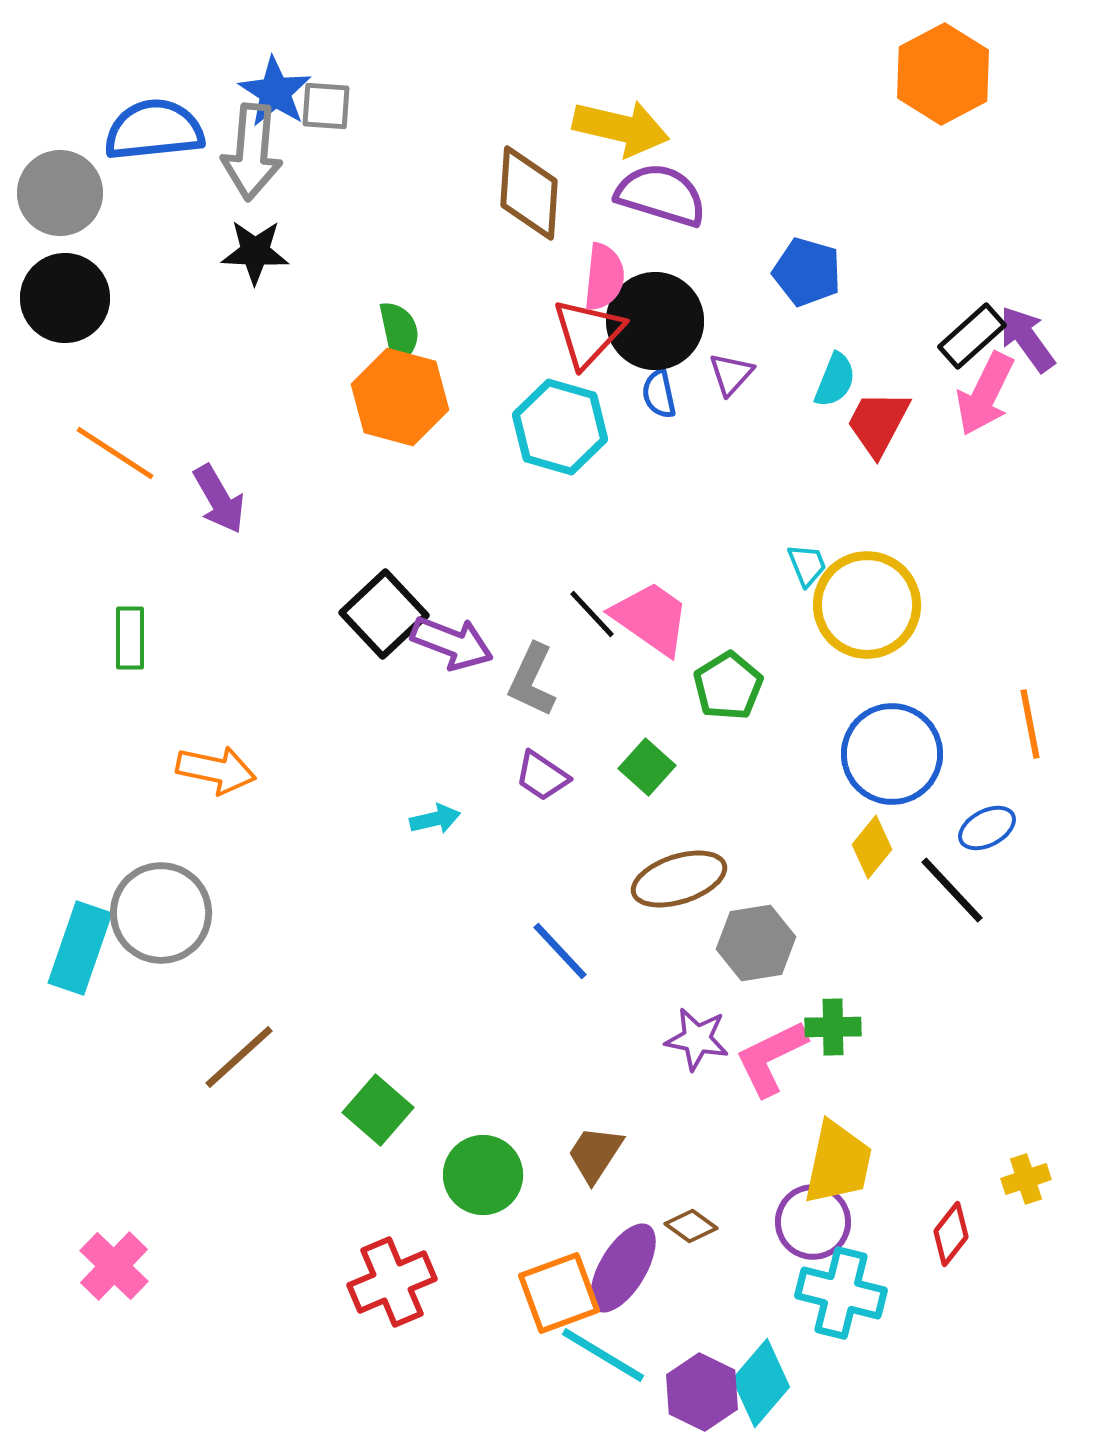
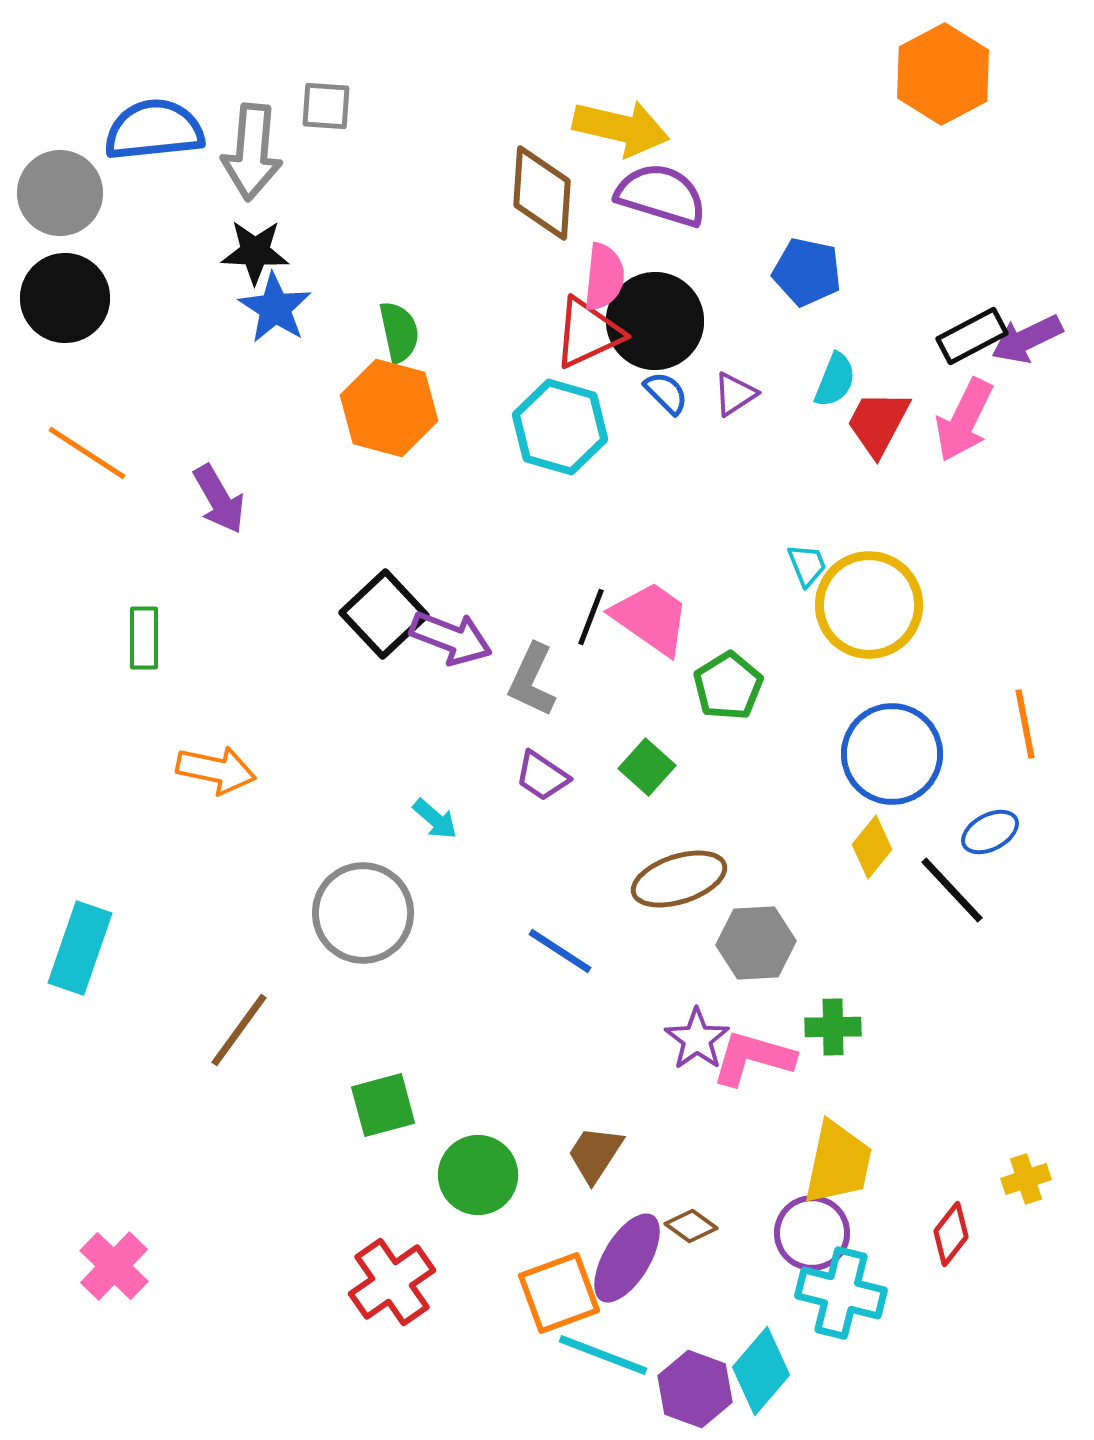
blue star at (275, 92): moved 216 px down
brown diamond at (529, 193): moved 13 px right
blue pentagon at (807, 272): rotated 4 degrees counterclockwise
red triangle at (588, 333): rotated 22 degrees clockwise
black rectangle at (972, 336): rotated 14 degrees clockwise
purple arrow at (1027, 339): rotated 80 degrees counterclockwise
purple triangle at (731, 374): moved 4 px right, 20 px down; rotated 15 degrees clockwise
blue semicircle at (659, 394): moved 7 px right, 1 px up; rotated 147 degrees clockwise
pink arrow at (985, 394): moved 21 px left, 26 px down
orange hexagon at (400, 397): moved 11 px left, 11 px down
orange line at (115, 453): moved 28 px left
yellow circle at (867, 605): moved 2 px right
black line at (592, 614): moved 1 px left, 3 px down; rotated 64 degrees clockwise
green rectangle at (130, 638): moved 14 px right
purple arrow at (452, 643): moved 1 px left, 5 px up
orange line at (1030, 724): moved 5 px left
cyan arrow at (435, 819): rotated 54 degrees clockwise
blue ellipse at (987, 828): moved 3 px right, 4 px down
gray circle at (161, 913): moved 202 px right
gray hexagon at (756, 943): rotated 6 degrees clockwise
blue line at (560, 951): rotated 14 degrees counterclockwise
purple star at (697, 1039): rotated 26 degrees clockwise
brown line at (239, 1057): moved 27 px up; rotated 12 degrees counterclockwise
pink L-shape at (771, 1058): moved 18 px left; rotated 42 degrees clockwise
green square at (378, 1110): moved 5 px right, 5 px up; rotated 34 degrees clockwise
green circle at (483, 1175): moved 5 px left
purple circle at (813, 1222): moved 1 px left, 11 px down
purple ellipse at (623, 1268): moved 4 px right, 10 px up
red cross at (392, 1282): rotated 12 degrees counterclockwise
cyan line at (603, 1355): rotated 10 degrees counterclockwise
cyan diamond at (761, 1383): moved 12 px up
purple hexagon at (702, 1392): moved 7 px left, 3 px up; rotated 6 degrees counterclockwise
